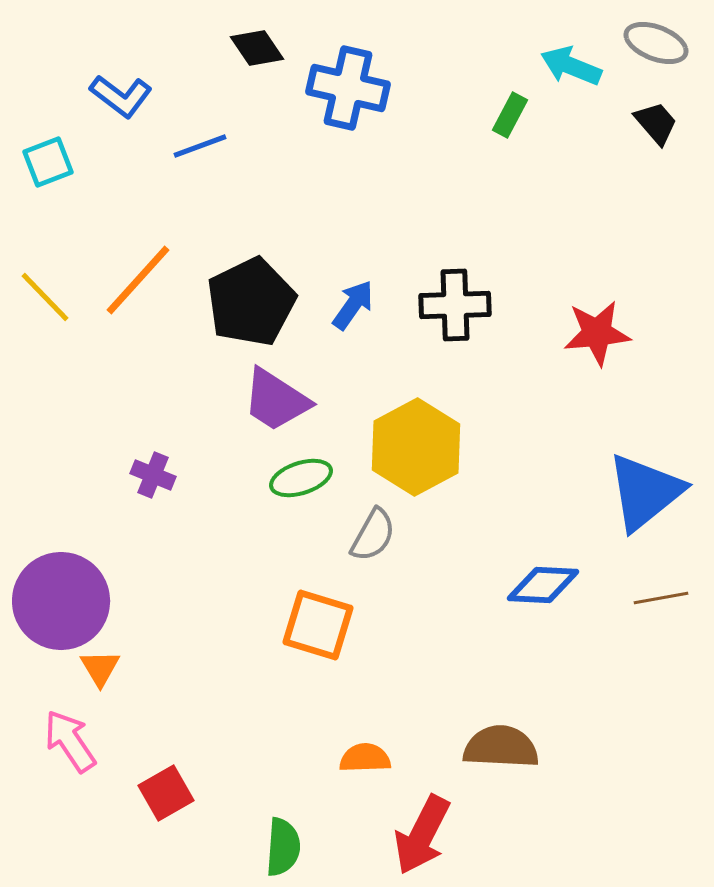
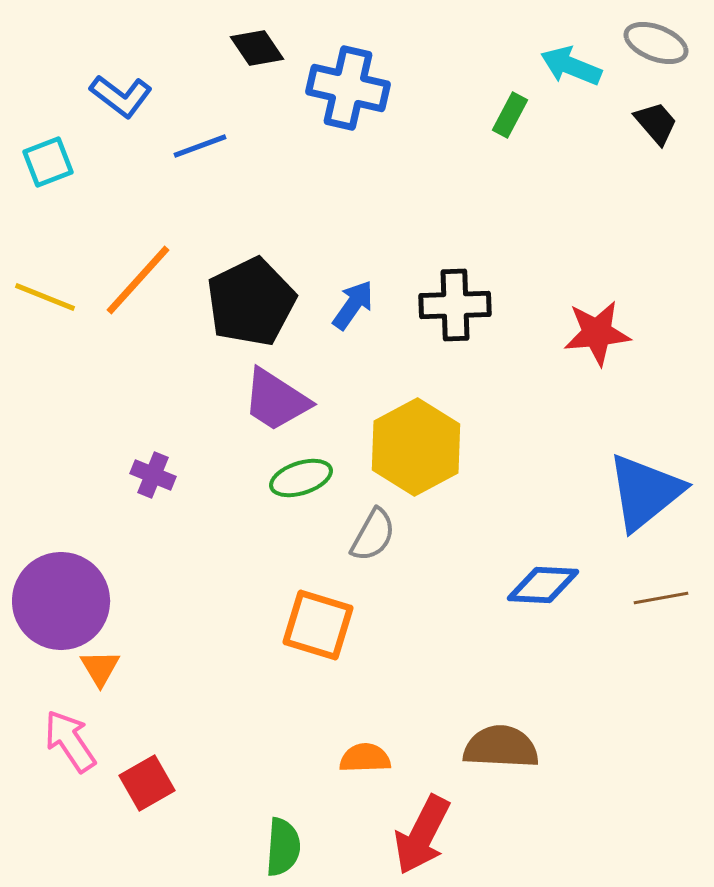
yellow line: rotated 24 degrees counterclockwise
red square: moved 19 px left, 10 px up
